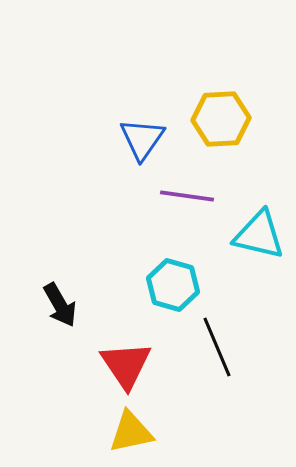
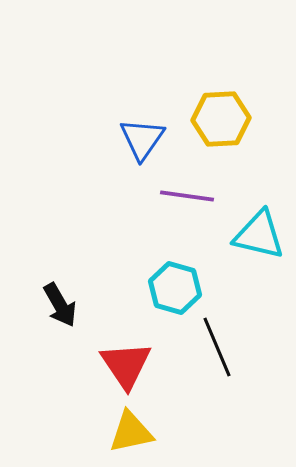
cyan hexagon: moved 2 px right, 3 px down
